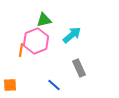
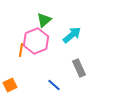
green triangle: rotated 28 degrees counterclockwise
orange square: rotated 24 degrees counterclockwise
